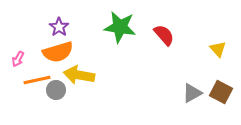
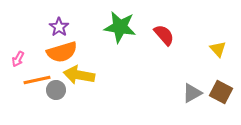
orange semicircle: moved 4 px right
